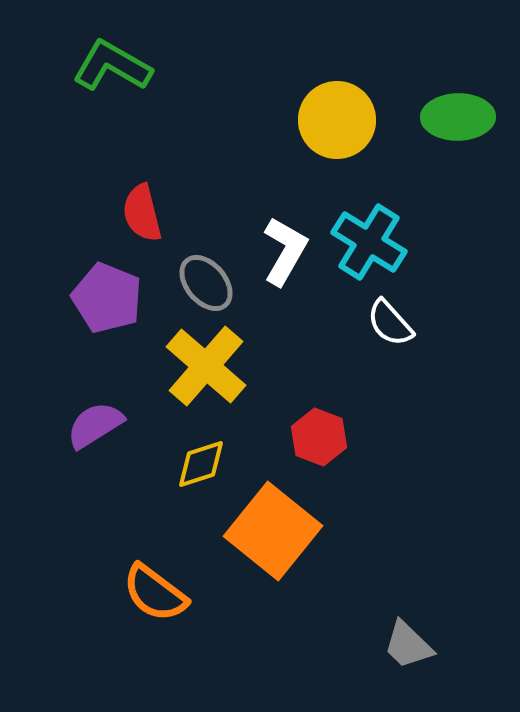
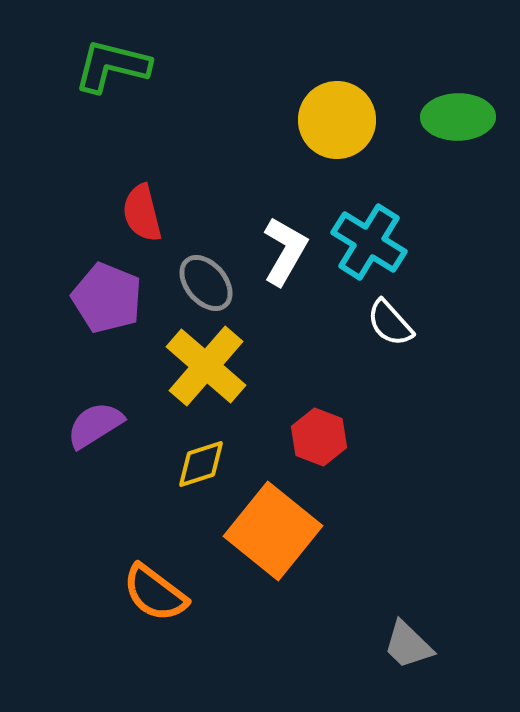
green L-shape: rotated 16 degrees counterclockwise
